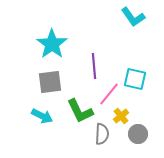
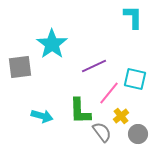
cyan L-shape: rotated 145 degrees counterclockwise
purple line: rotated 70 degrees clockwise
gray square: moved 30 px left, 15 px up
pink line: moved 1 px up
green L-shape: rotated 24 degrees clockwise
cyan arrow: rotated 10 degrees counterclockwise
gray semicircle: moved 2 px up; rotated 40 degrees counterclockwise
